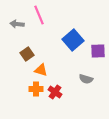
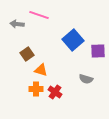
pink line: rotated 48 degrees counterclockwise
